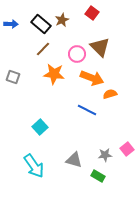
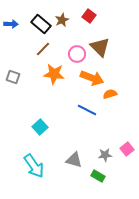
red square: moved 3 px left, 3 px down
